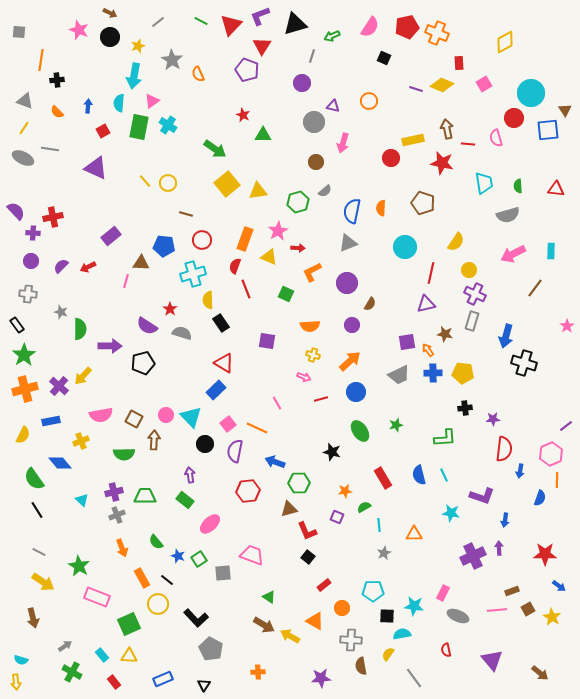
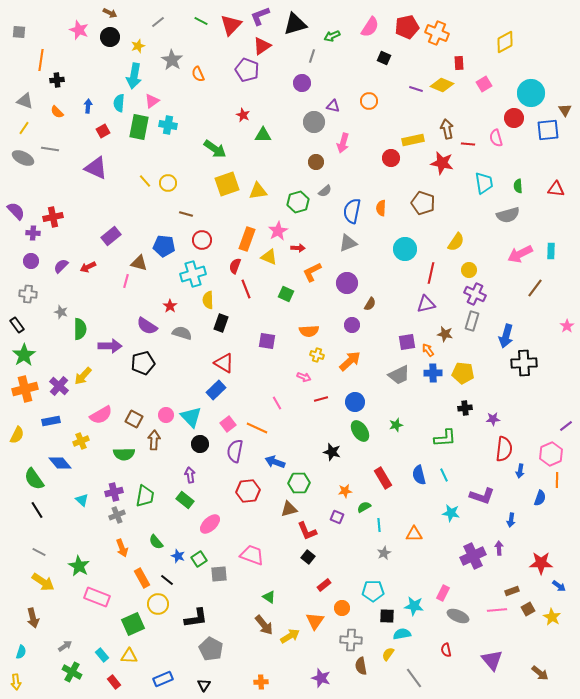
red triangle at (262, 46): rotated 24 degrees clockwise
cyan cross at (168, 125): rotated 24 degrees counterclockwise
yellow square at (227, 184): rotated 20 degrees clockwise
orange rectangle at (245, 239): moved 2 px right
cyan circle at (405, 247): moved 2 px down
pink arrow at (513, 254): moved 7 px right
brown triangle at (141, 263): moved 2 px left; rotated 12 degrees clockwise
red star at (170, 309): moved 3 px up
black rectangle at (221, 323): rotated 54 degrees clockwise
orange semicircle at (310, 326): moved 1 px left, 5 px down
yellow cross at (313, 355): moved 4 px right
black cross at (524, 363): rotated 20 degrees counterclockwise
blue circle at (356, 392): moved 1 px left, 10 px down
pink semicircle at (101, 415): rotated 20 degrees counterclockwise
yellow semicircle at (23, 435): moved 6 px left
black circle at (205, 444): moved 5 px left
green trapezoid at (145, 496): rotated 100 degrees clockwise
blue arrow at (505, 520): moved 6 px right
red star at (545, 554): moved 4 px left, 9 px down
gray square at (223, 573): moved 4 px left, 1 px down
black L-shape at (196, 618): rotated 55 degrees counterclockwise
orange triangle at (315, 621): rotated 36 degrees clockwise
green square at (129, 624): moved 4 px right
brown arrow at (264, 625): rotated 20 degrees clockwise
yellow arrow at (290, 636): rotated 120 degrees clockwise
cyan semicircle at (21, 660): moved 8 px up; rotated 88 degrees counterclockwise
orange cross at (258, 672): moved 3 px right, 10 px down
purple star at (321, 678): rotated 24 degrees clockwise
